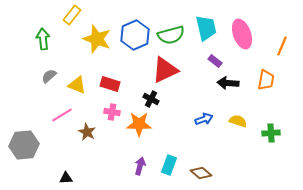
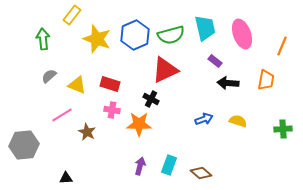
cyan trapezoid: moved 1 px left
pink cross: moved 2 px up
green cross: moved 12 px right, 4 px up
